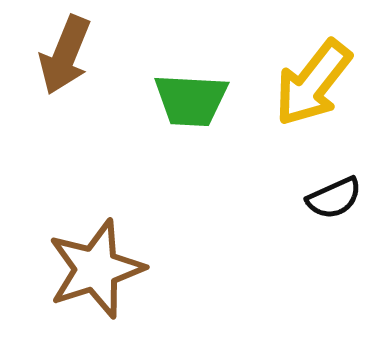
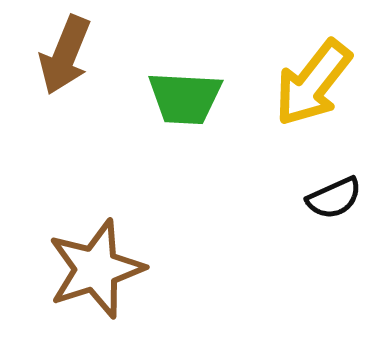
green trapezoid: moved 6 px left, 2 px up
